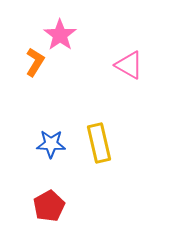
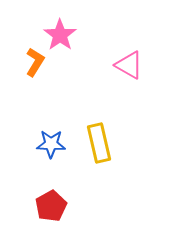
red pentagon: moved 2 px right
